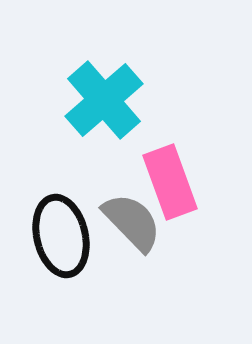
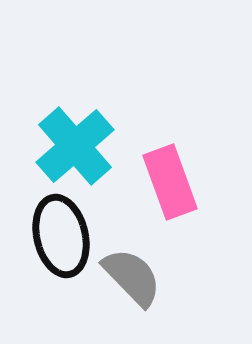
cyan cross: moved 29 px left, 46 px down
gray semicircle: moved 55 px down
